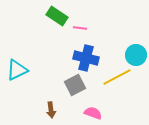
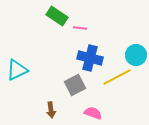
blue cross: moved 4 px right
